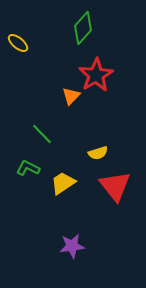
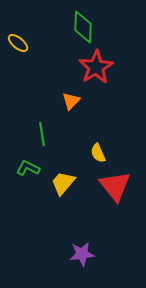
green diamond: moved 1 px up; rotated 40 degrees counterclockwise
red star: moved 8 px up
orange triangle: moved 5 px down
green line: rotated 35 degrees clockwise
yellow semicircle: rotated 84 degrees clockwise
yellow trapezoid: rotated 16 degrees counterclockwise
purple star: moved 10 px right, 8 px down
